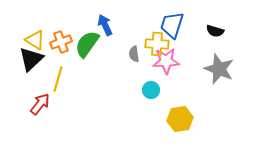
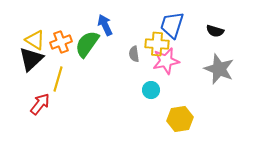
pink star: rotated 8 degrees counterclockwise
